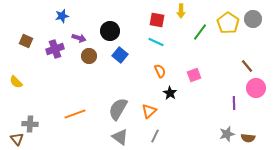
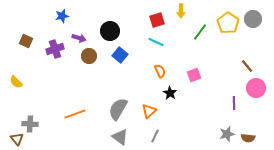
red square: rotated 28 degrees counterclockwise
